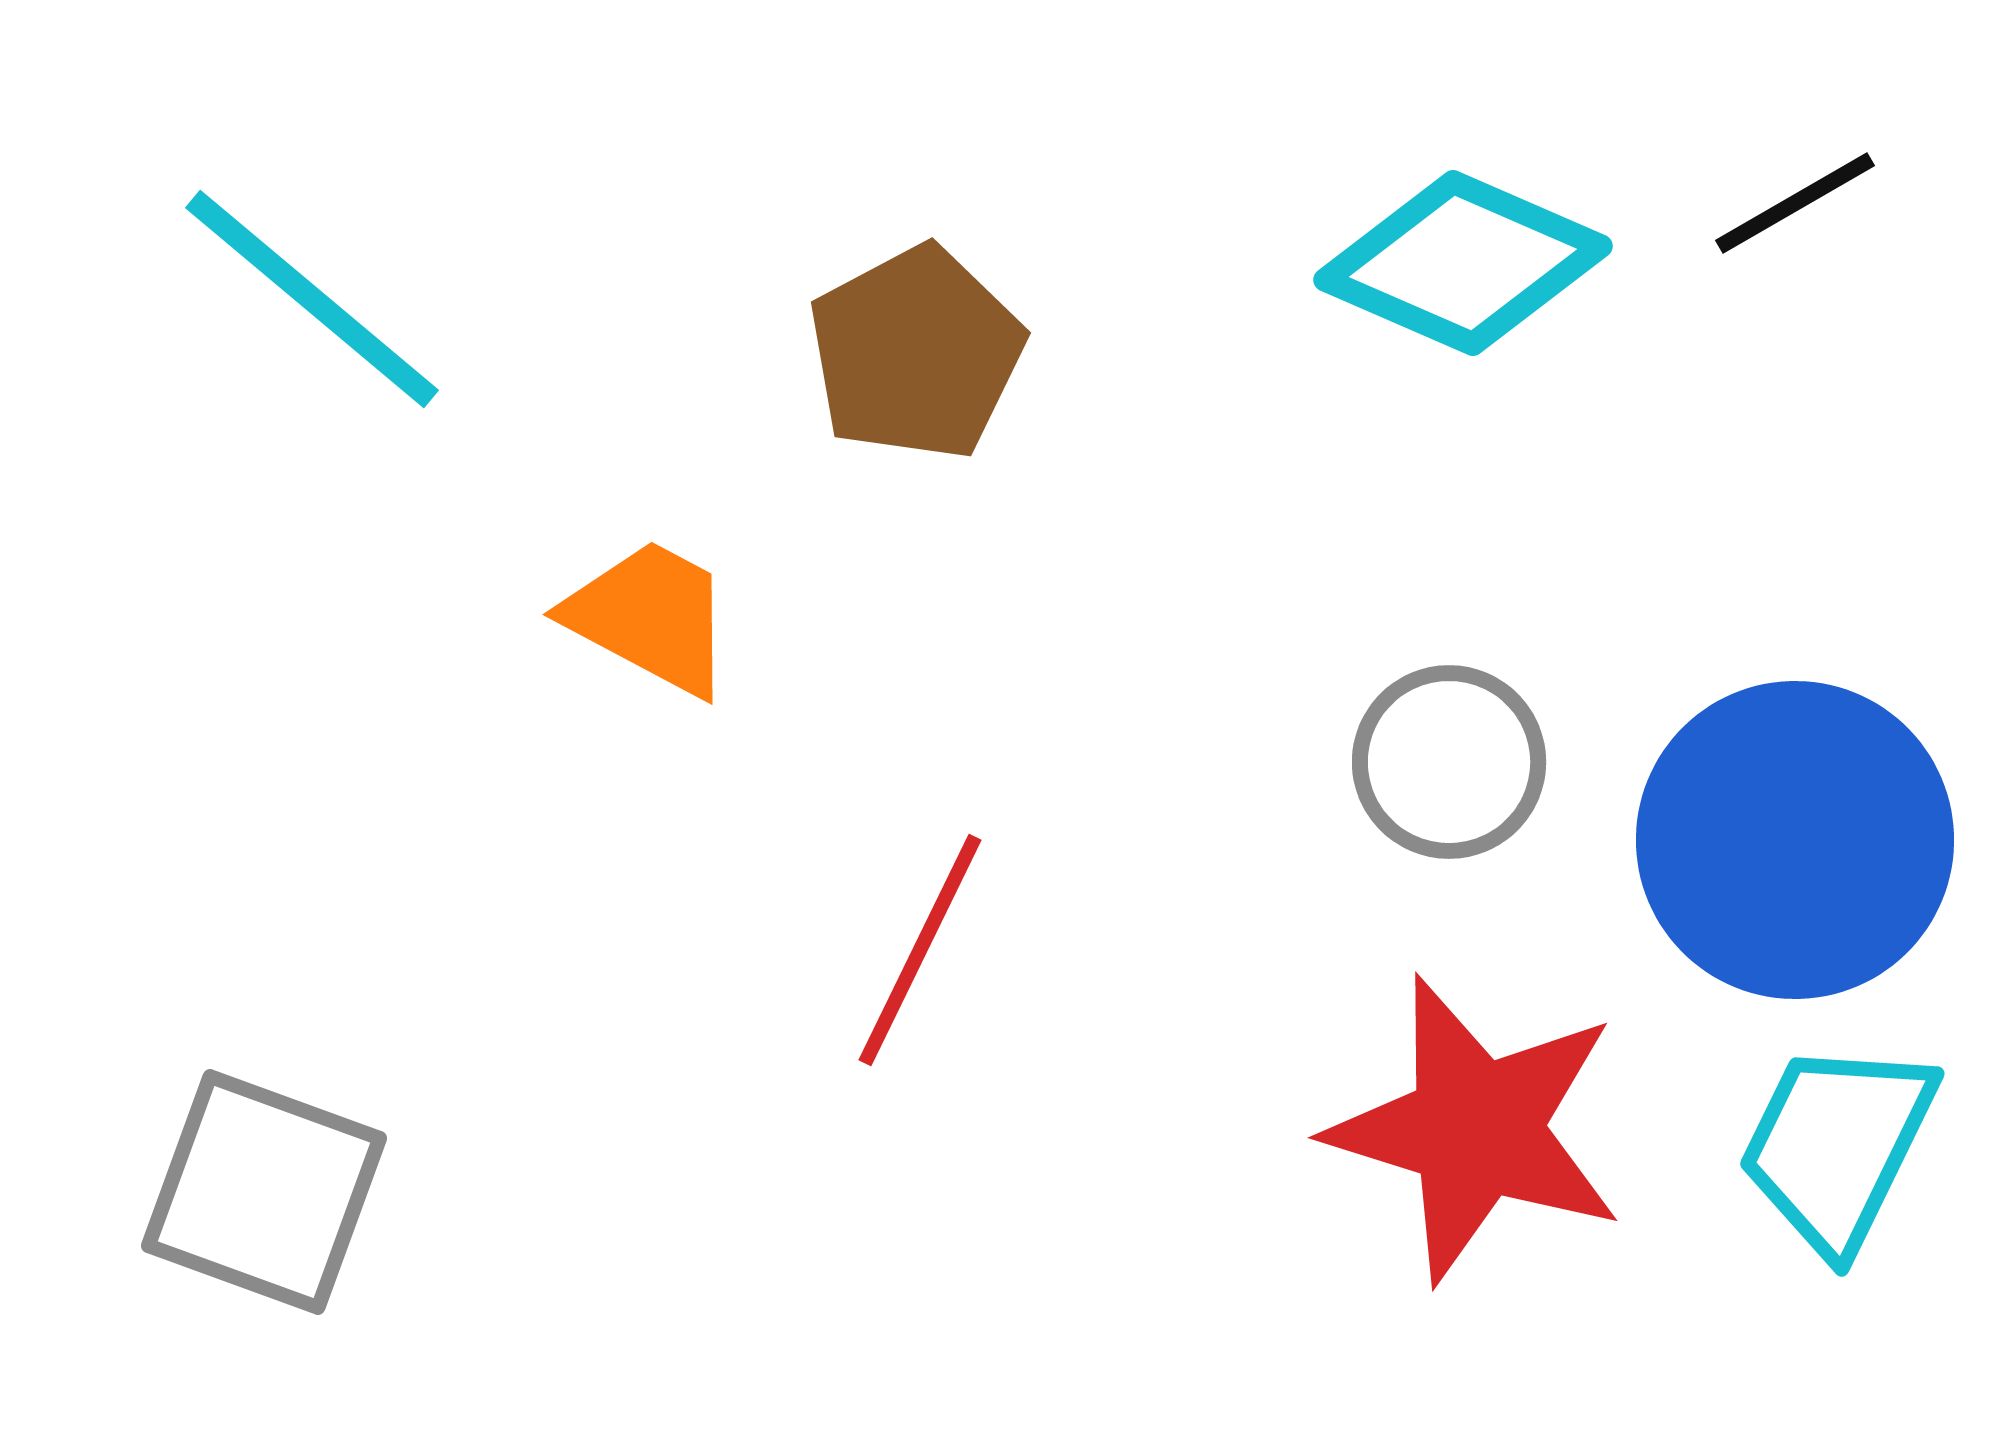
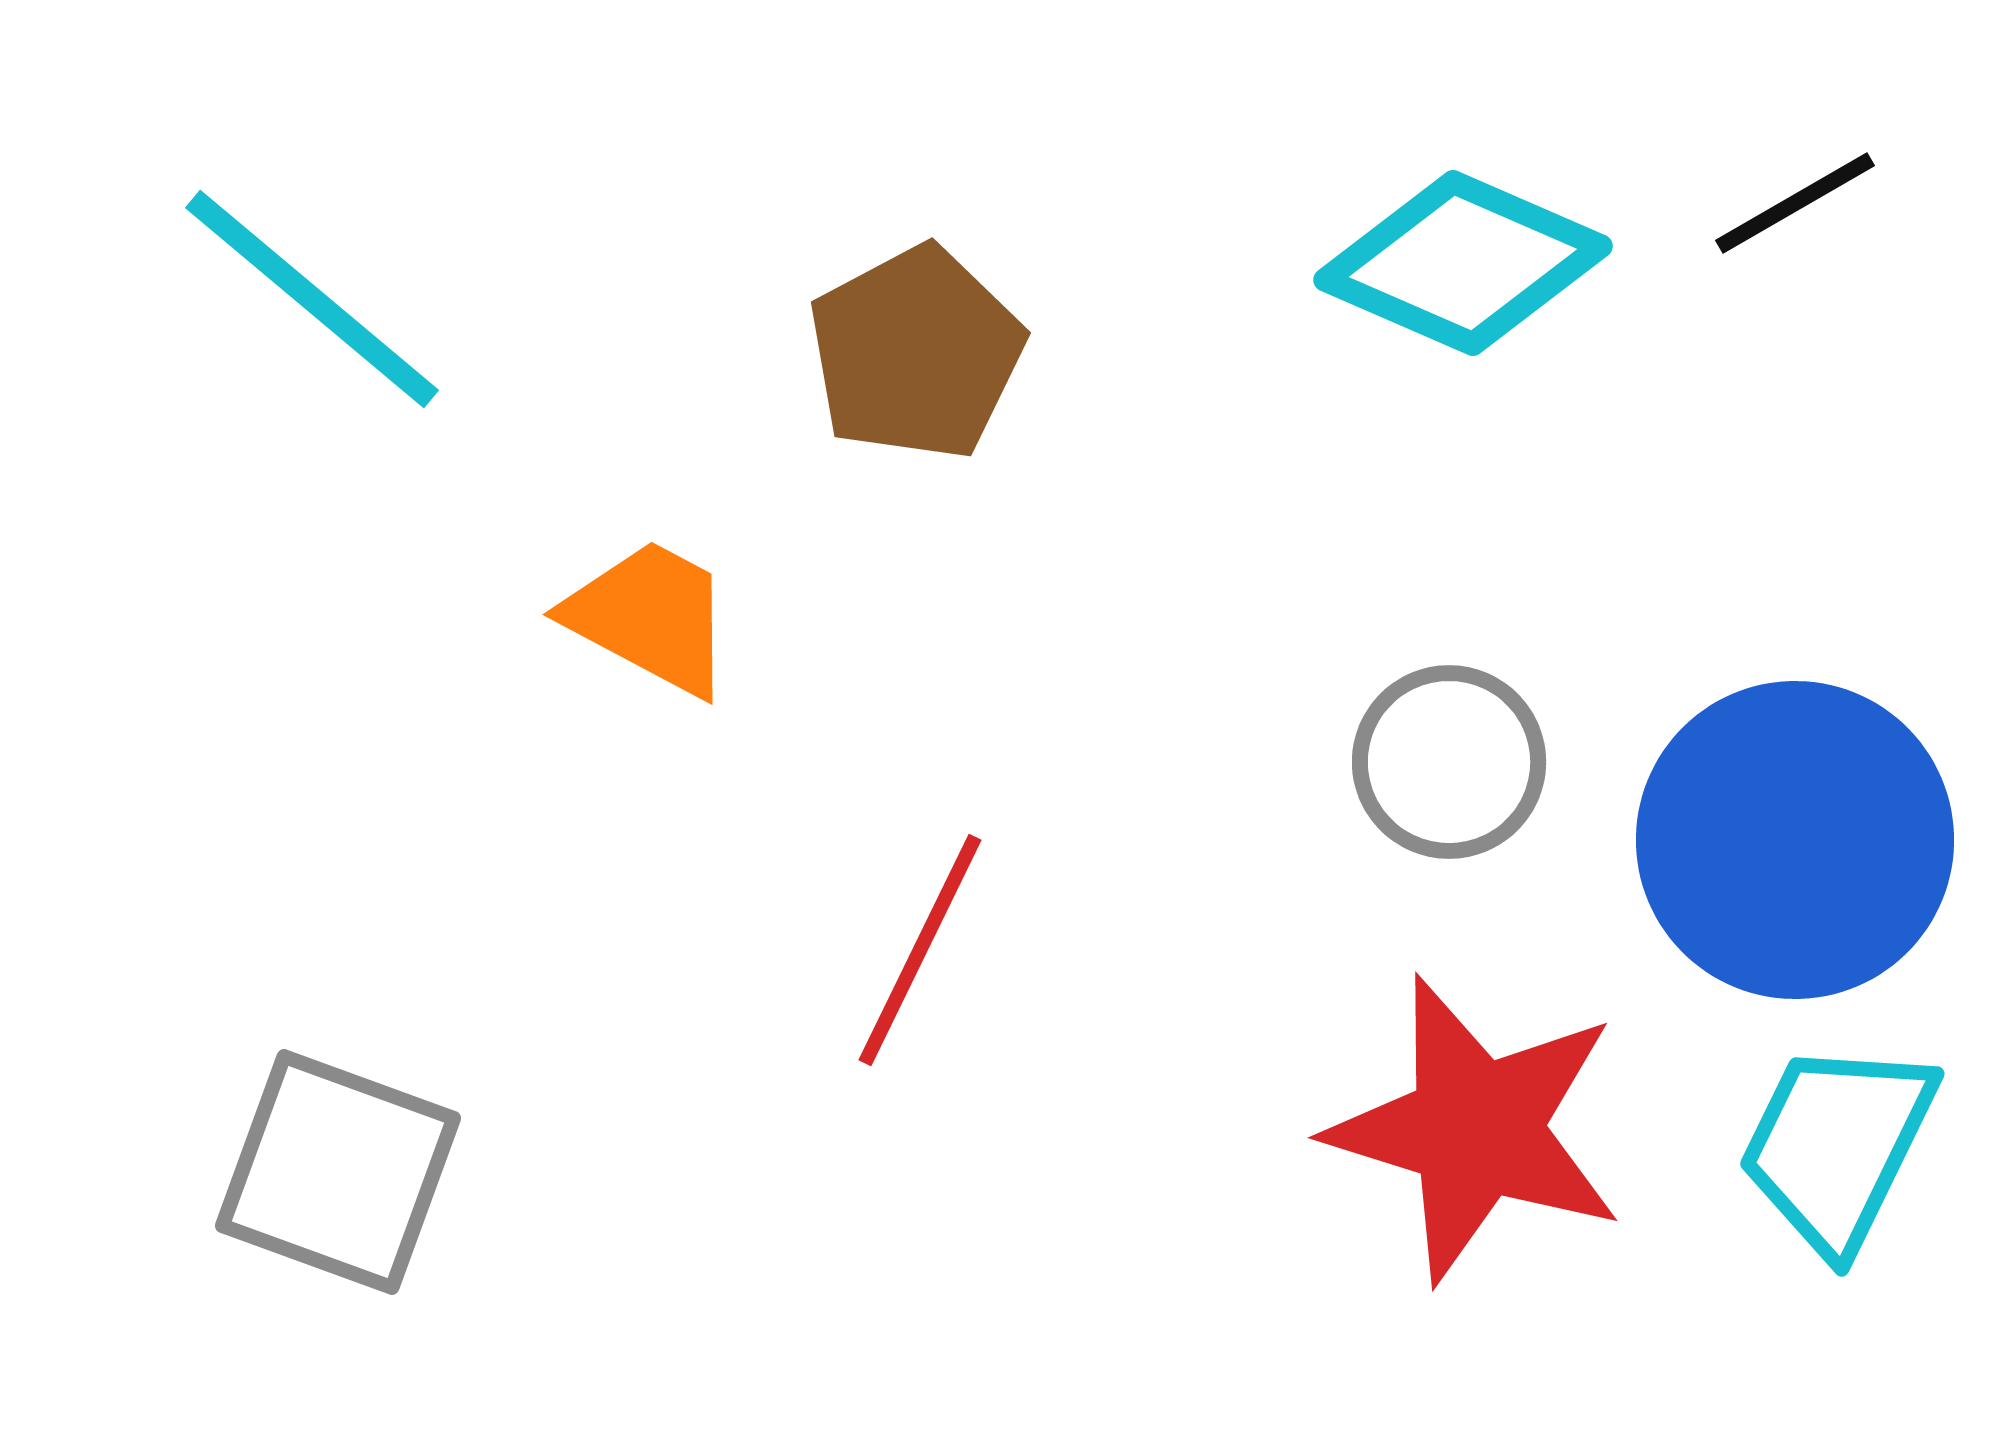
gray square: moved 74 px right, 20 px up
